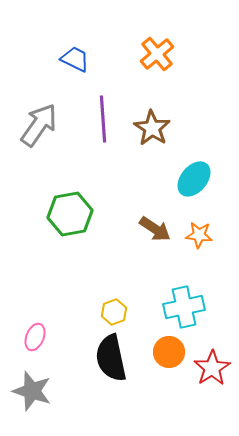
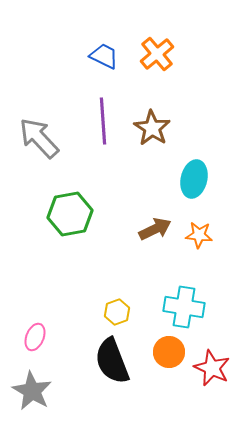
blue trapezoid: moved 29 px right, 3 px up
purple line: moved 2 px down
gray arrow: moved 13 px down; rotated 78 degrees counterclockwise
cyan ellipse: rotated 27 degrees counterclockwise
brown arrow: rotated 60 degrees counterclockwise
cyan cross: rotated 21 degrees clockwise
yellow hexagon: moved 3 px right
black semicircle: moved 1 px right, 3 px down; rotated 9 degrees counterclockwise
red star: rotated 15 degrees counterclockwise
gray star: rotated 12 degrees clockwise
